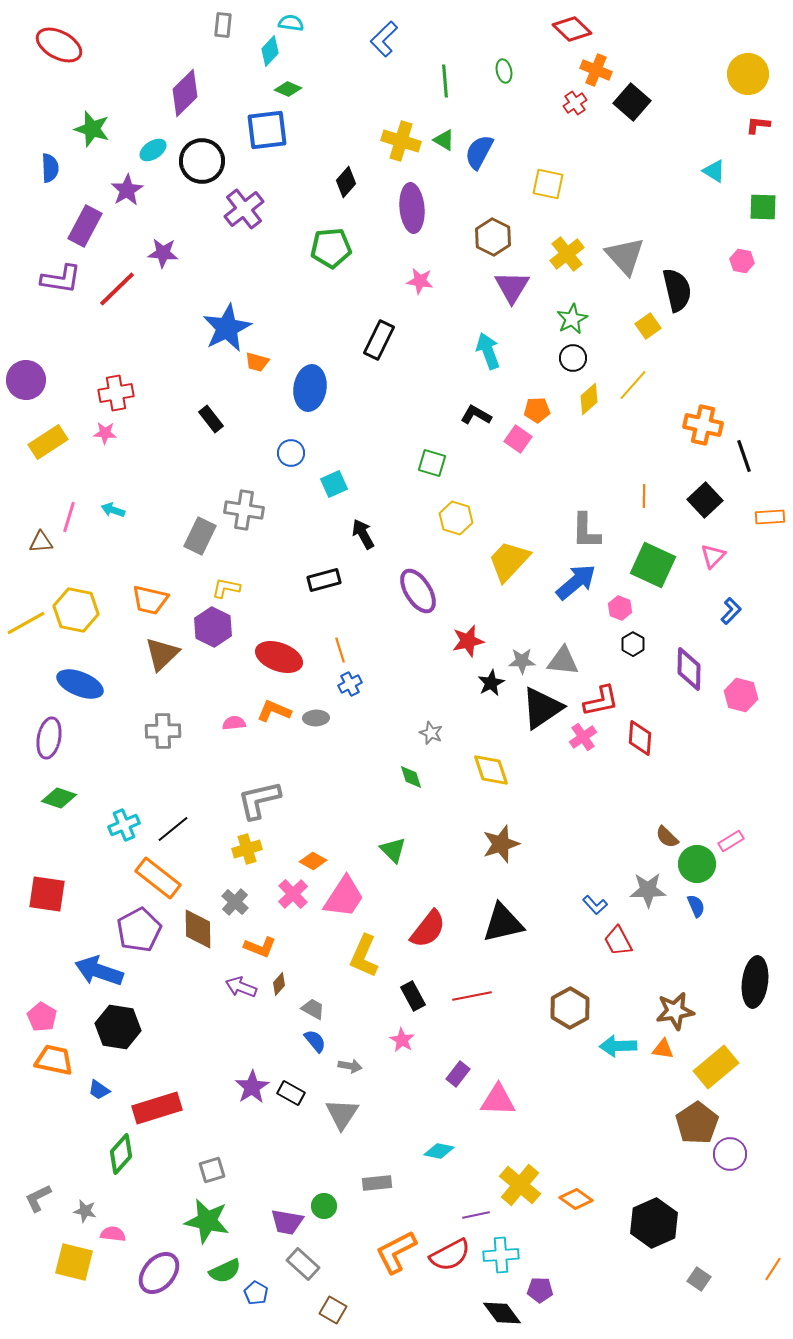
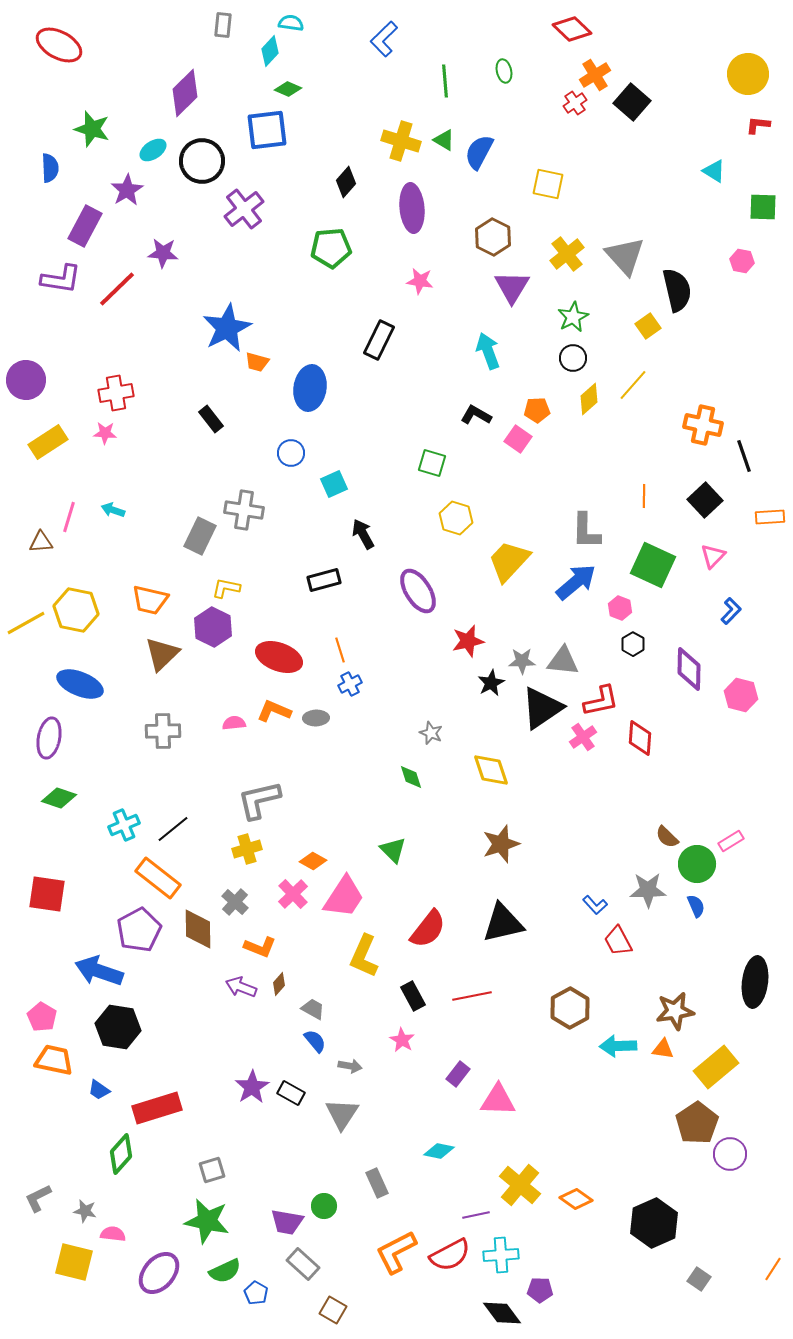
orange cross at (596, 70): moved 1 px left, 5 px down; rotated 36 degrees clockwise
green star at (572, 319): moved 1 px right, 2 px up
gray rectangle at (377, 1183): rotated 72 degrees clockwise
